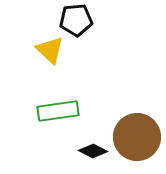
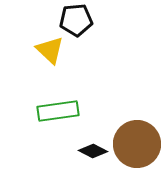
brown circle: moved 7 px down
